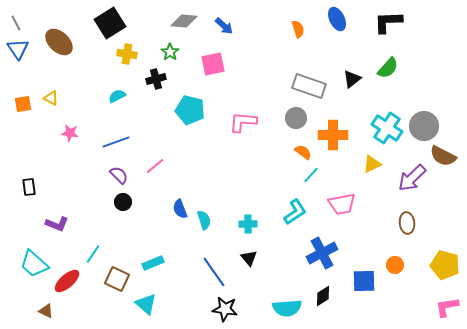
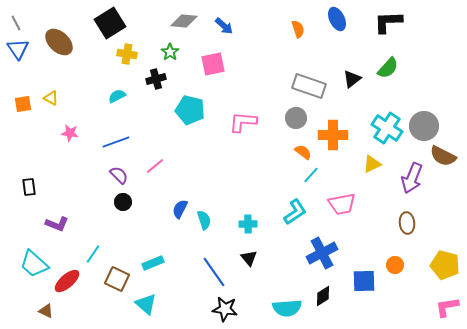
purple arrow at (412, 178): rotated 24 degrees counterclockwise
blue semicircle at (180, 209): rotated 48 degrees clockwise
